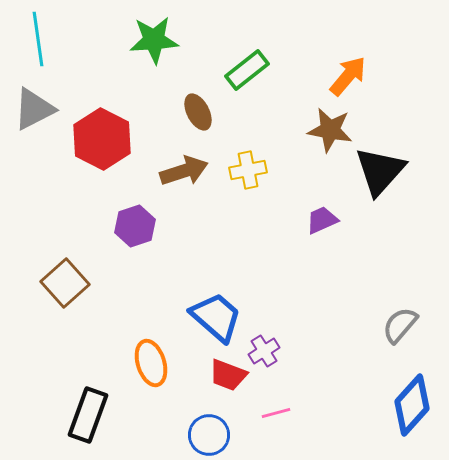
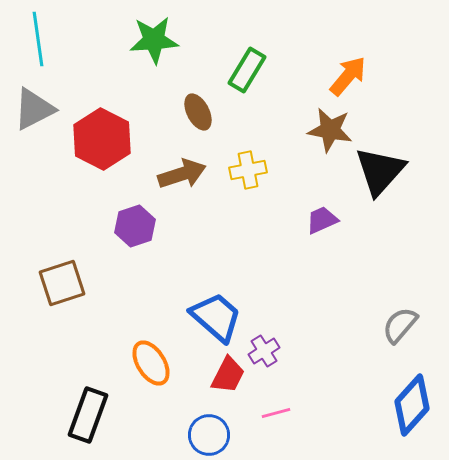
green rectangle: rotated 21 degrees counterclockwise
brown arrow: moved 2 px left, 3 px down
brown square: moved 3 px left; rotated 24 degrees clockwise
orange ellipse: rotated 15 degrees counterclockwise
red trapezoid: rotated 84 degrees counterclockwise
